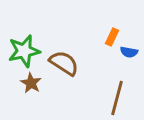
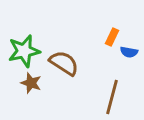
brown star: rotated 10 degrees counterclockwise
brown line: moved 5 px left, 1 px up
